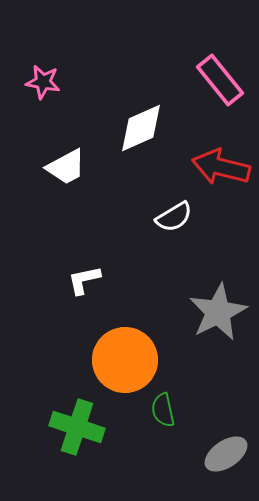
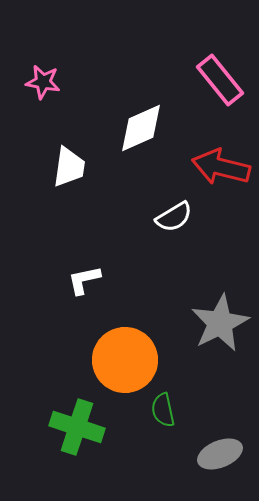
white trapezoid: moved 3 px right; rotated 54 degrees counterclockwise
gray star: moved 2 px right, 11 px down
gray ellipse: moved 6 px left; rotated 12 degrees clockwise
